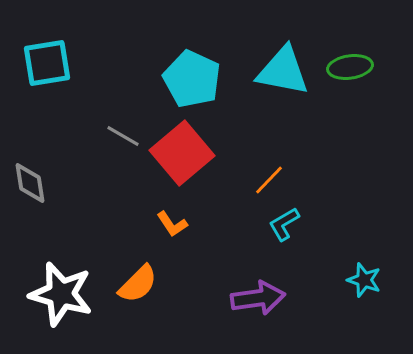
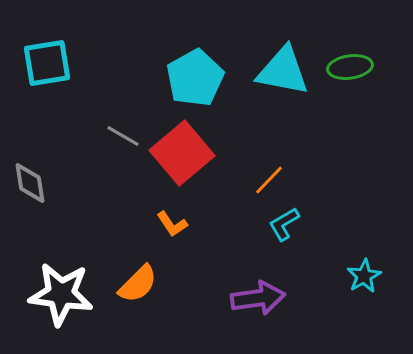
cyan pentagon: moved 3 px right, 1 px up; rotated 18 degrees clockwise
cyan star: moved 4 px up; rotated 24 degrees clockwise
white star: rotated 8 degrees counterclockwise
